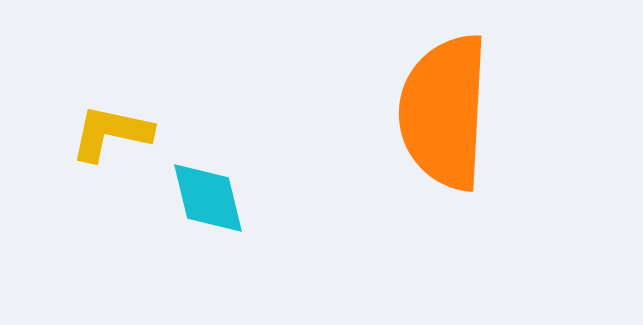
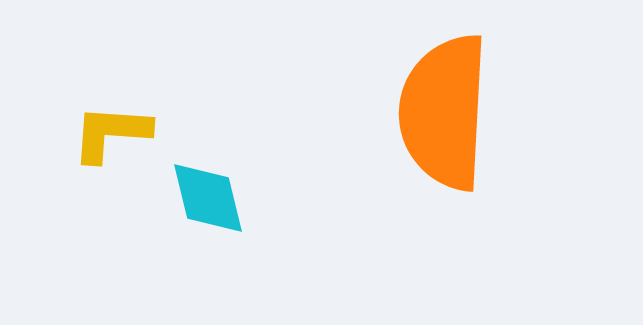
yellow L-shape: rotated 8 degrees counterclockwise
